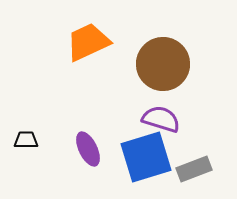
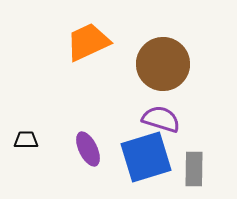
gray rectangle: rotated 68 degrees counterclockwise
